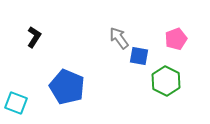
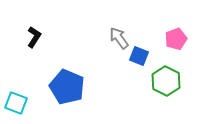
blue square: rotated 12 degrees clockwise
